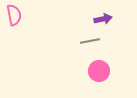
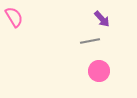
pink semicircle: moved 2 px down; rotated 20 degrees counterclockwise
purple arrow: moved 1 px left; rotated 60 degrees clockwise
